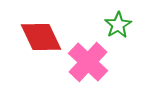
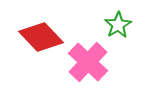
red diamond: rotated 18 degrees counterclockwise
